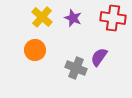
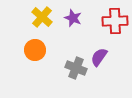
red cross: moved 2 px right, 3 px down; rotated 10 degrees counterclockwise
